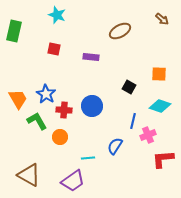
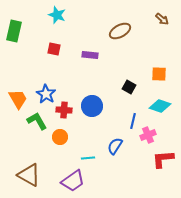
purple rectangle: moved 1 px left, 2 px up
